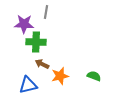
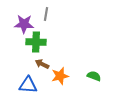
gray line: moved 2 px down
blue triangle: rotated 18 degrees clockwise
